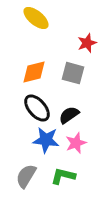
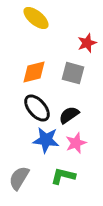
gray semicircle: moved 7 px left, 2 px down
